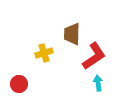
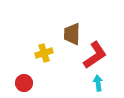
red L-shape: moved 1 px right, 1 px up
red circle: moved 5 px right, 1 px up
